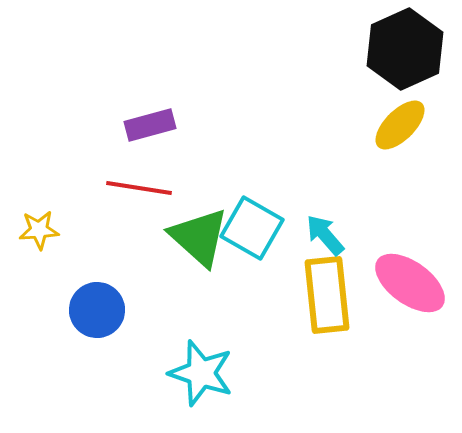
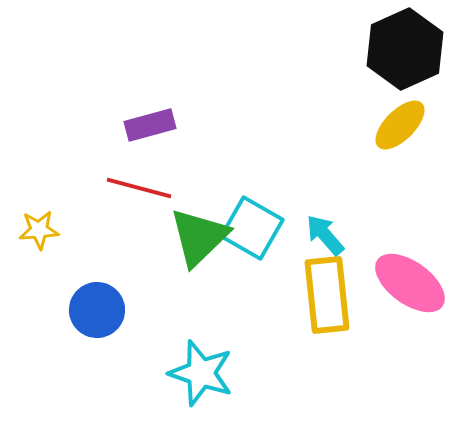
red line: rotated 6 degrees clockwise
green triangle: rotated 34 degrees clockwise
